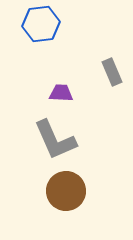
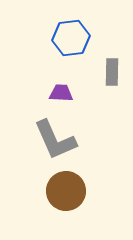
blue hexagon: moved 30 px right, 14 px down
gray rectangle: rotated 24 degrees clockwise
